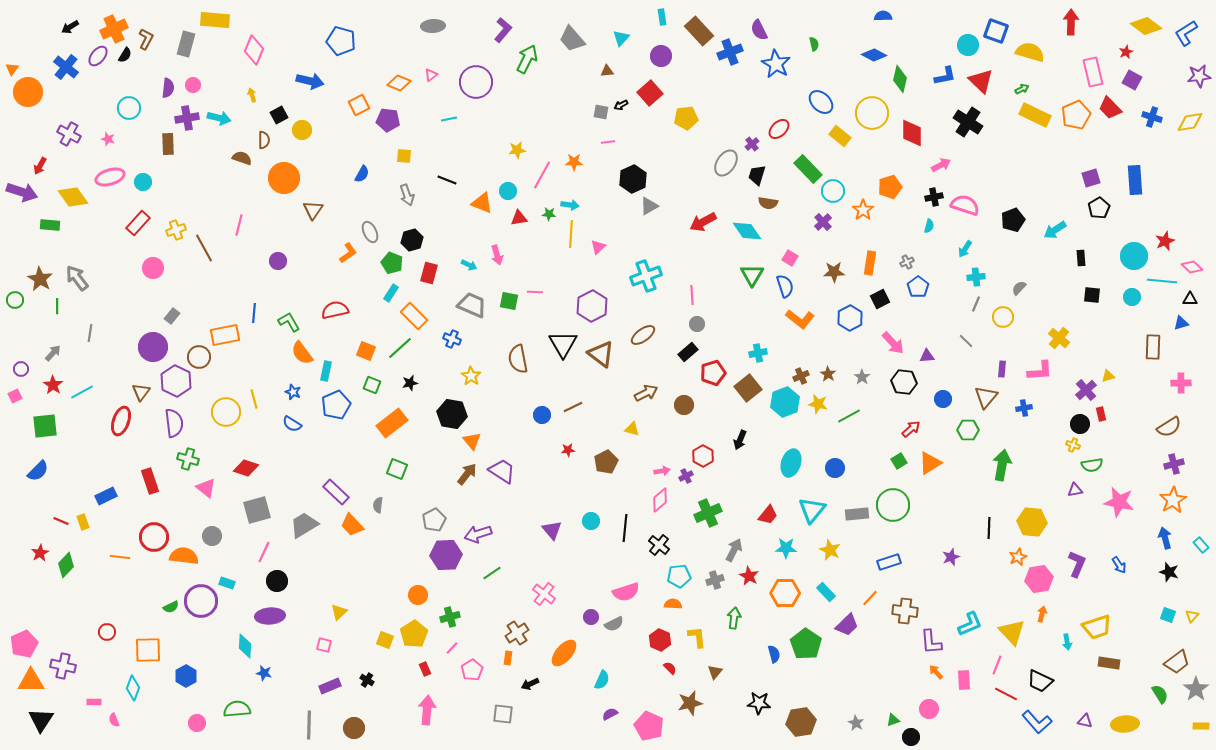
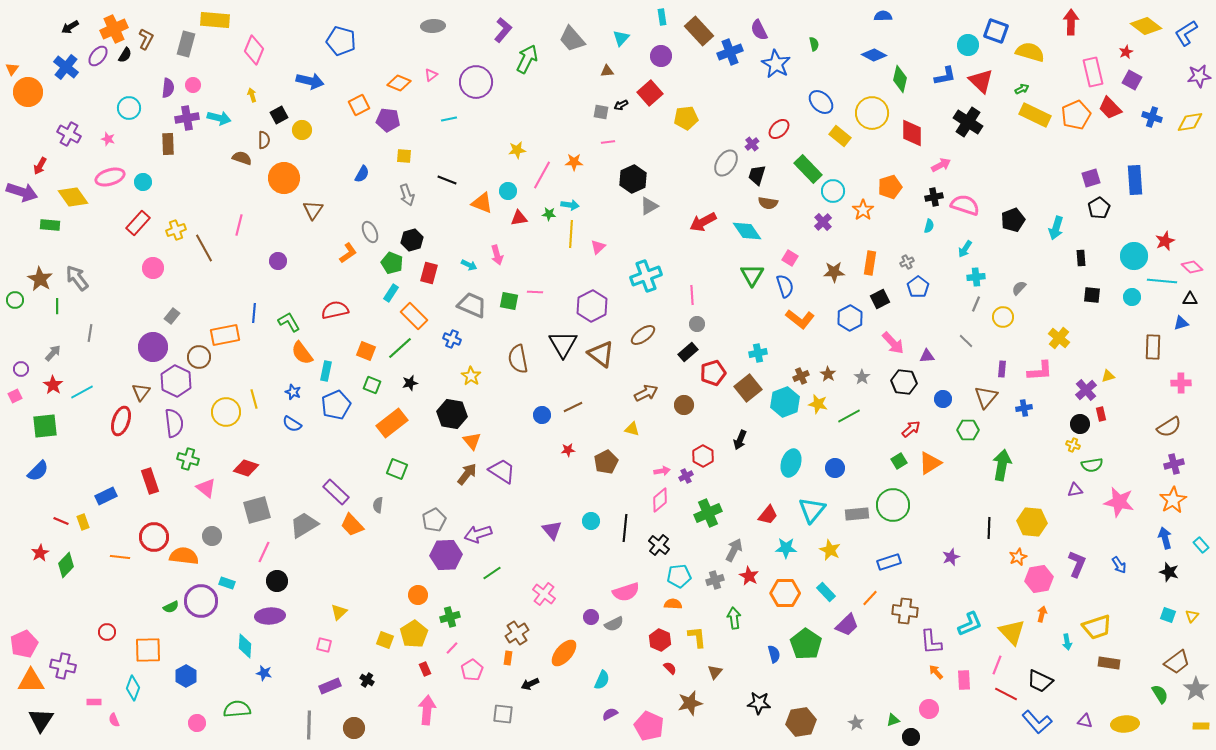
cyan arrow at (1055, 230): moved 1 px right, 2 px up; rotated 40 degrees counterclockwise
green arrow at (734, 618): rotated 15 degrees counterclockwise
